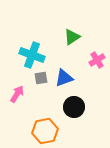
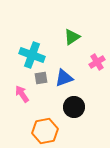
pink cross: moved 2 px down
pink arrow: moved 5 px right; rotated 66 degrees counterclockwise
